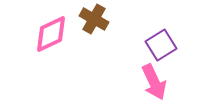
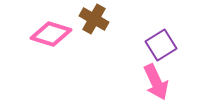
pink diamond: rotated 42 degrees clockwise
pink arrow: moved 2 px right
